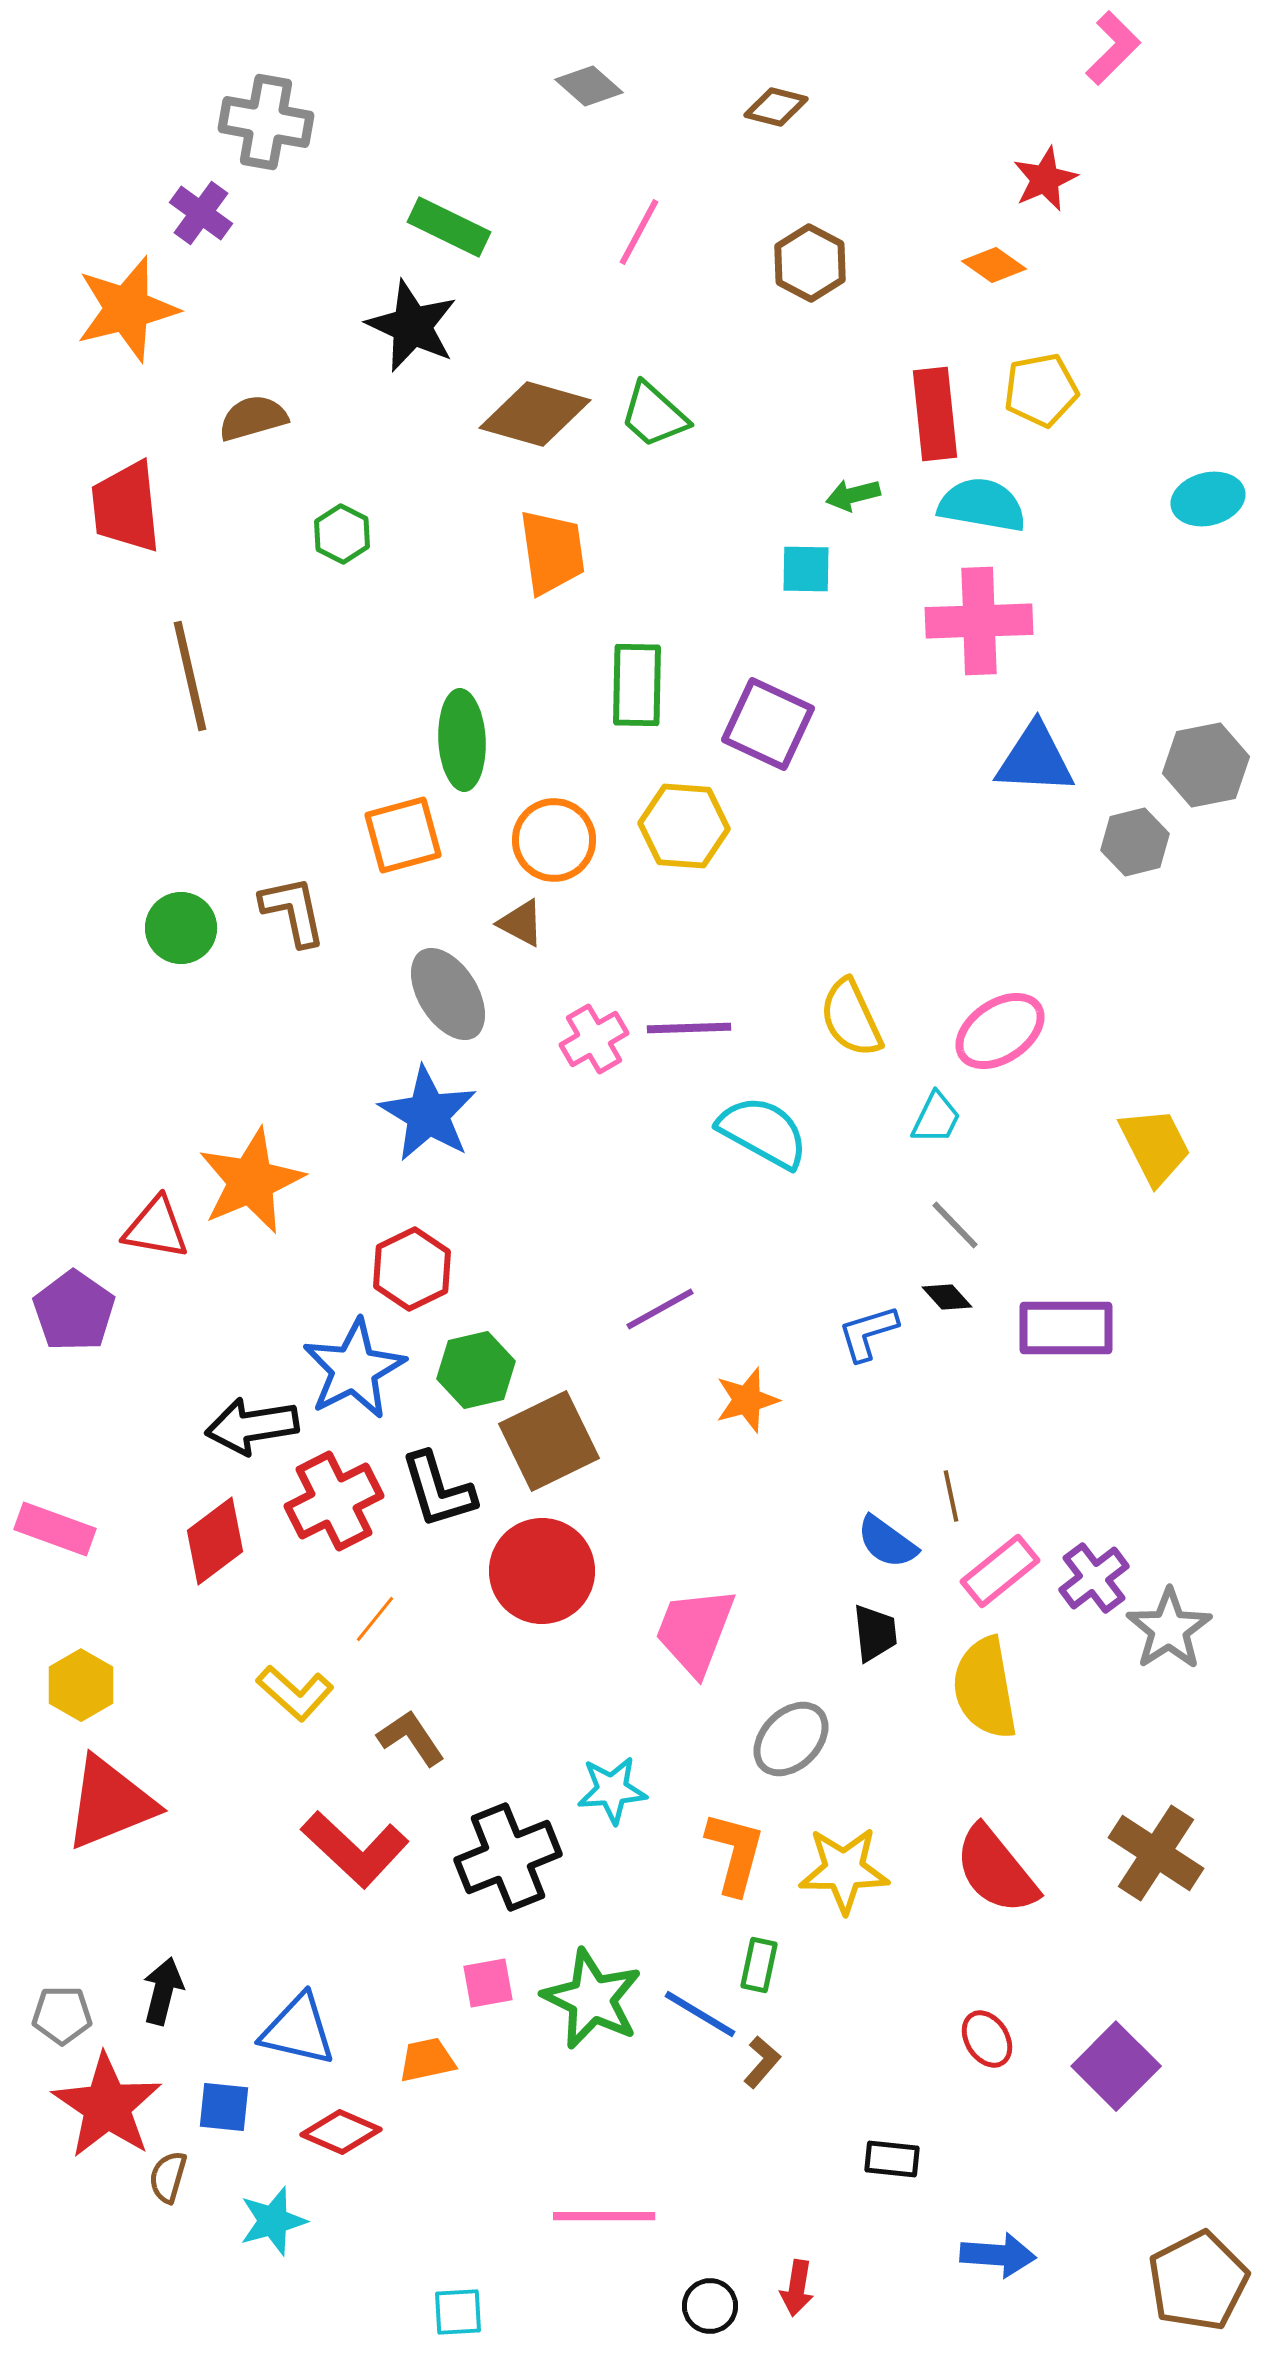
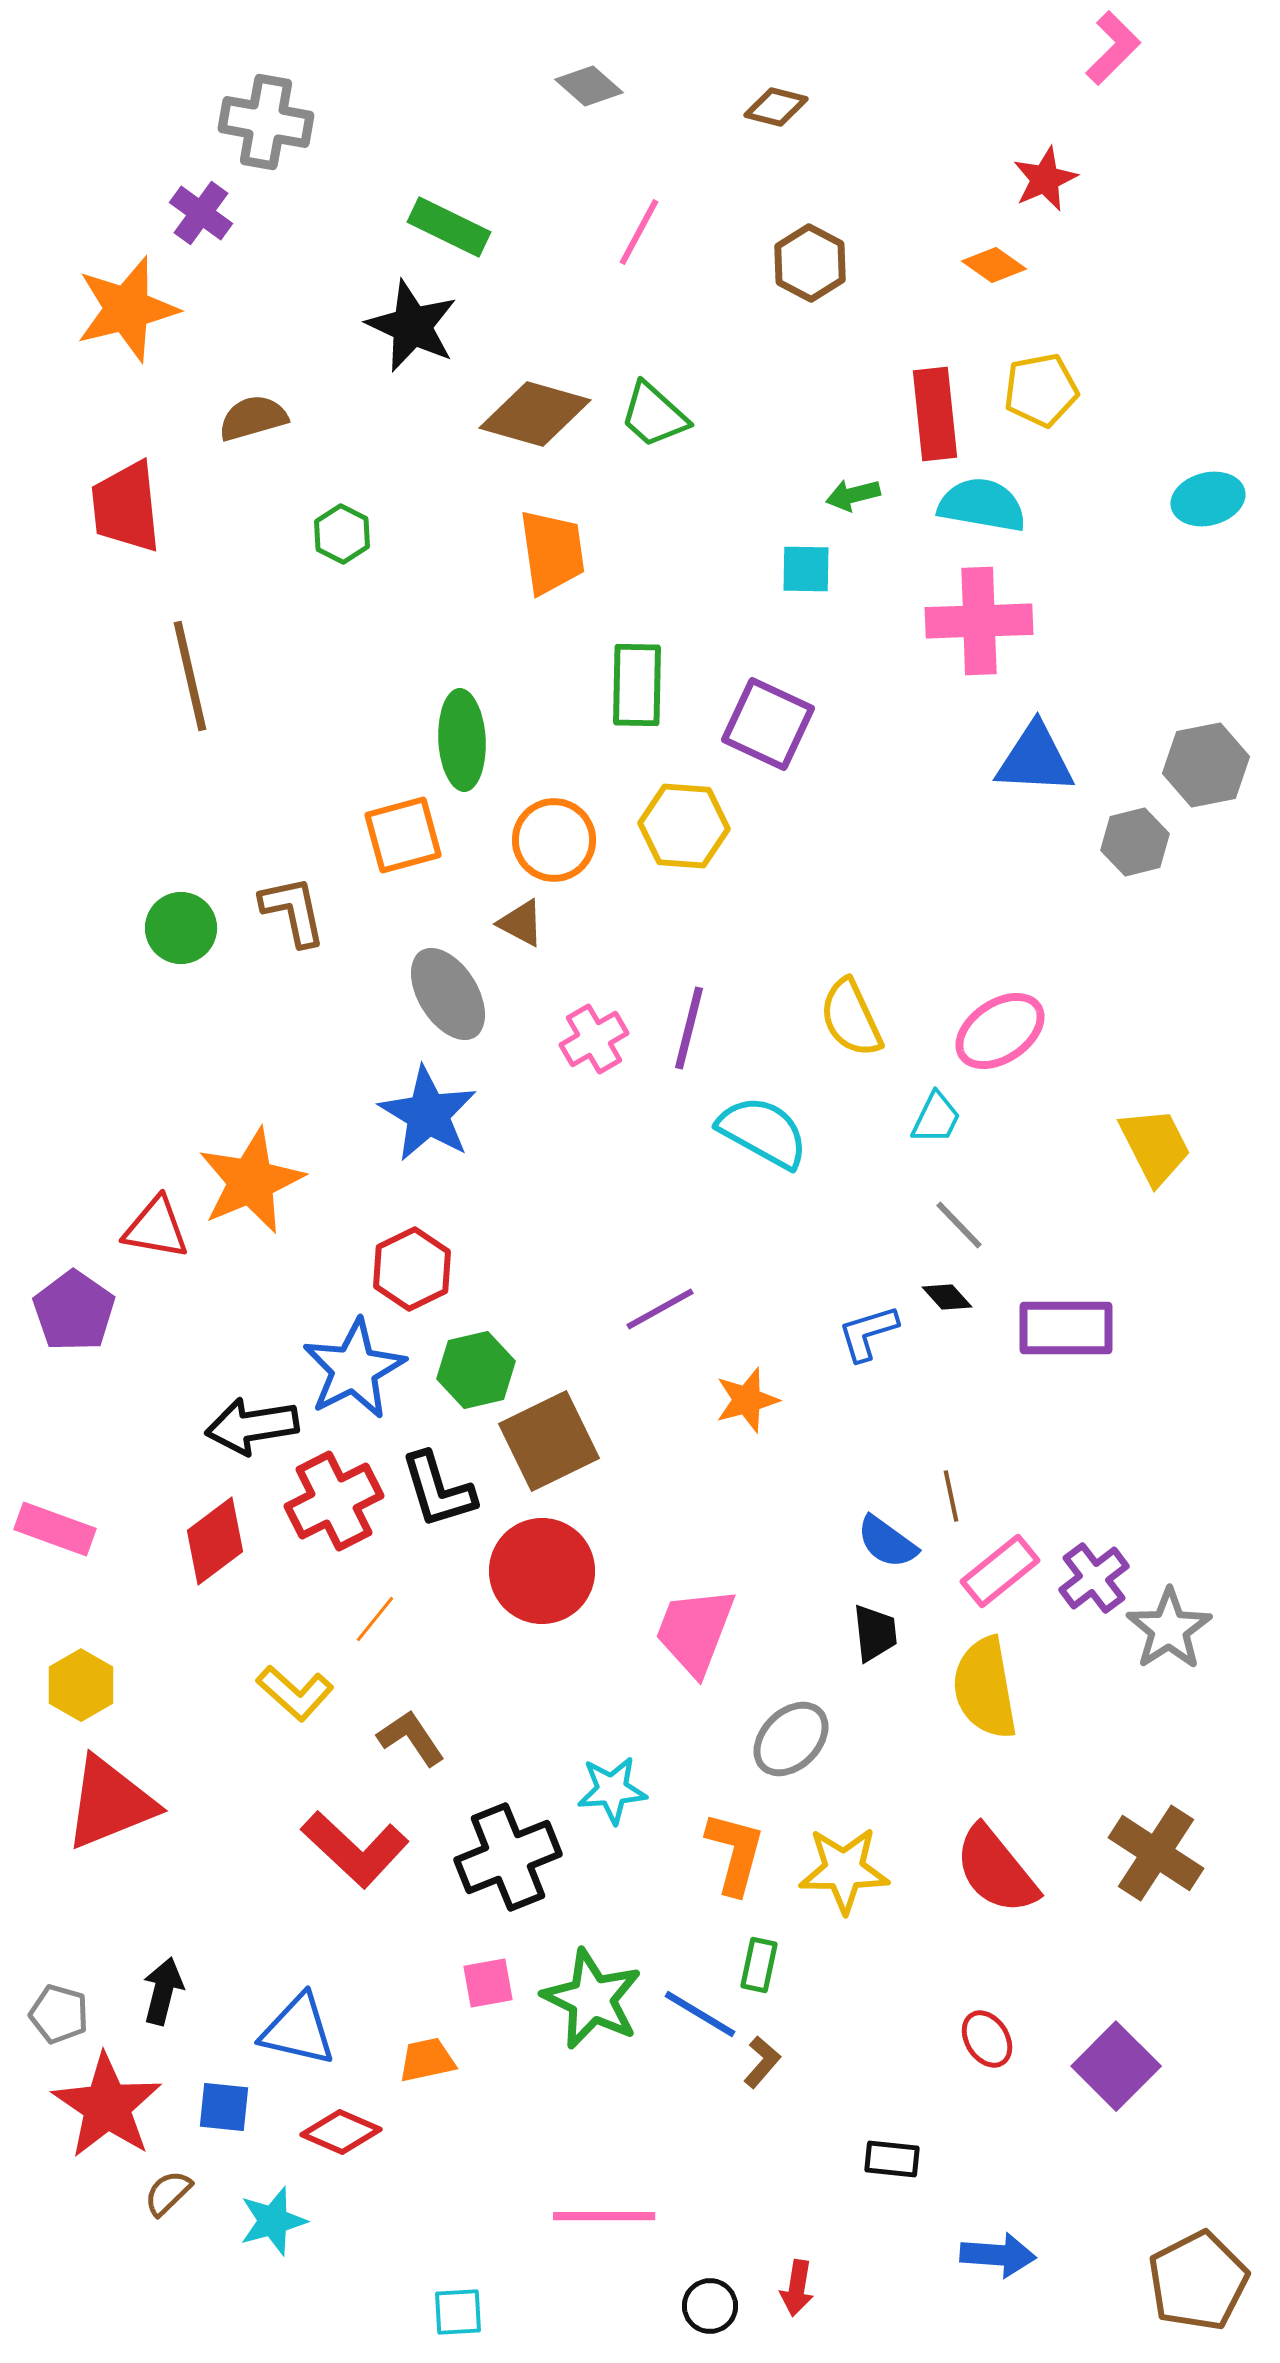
purple line at (689, 1028): rotated 74 degrees counterclockwise
gray line at (955, 1225): moved 4 px right
gray pentagon at (62, 2015): moved 3 px left, 1 px up; rotated 16 degrees clockwise
brown semicircle at (168, 2177): moved 16 px down; rotated 30 degrees clockwise
